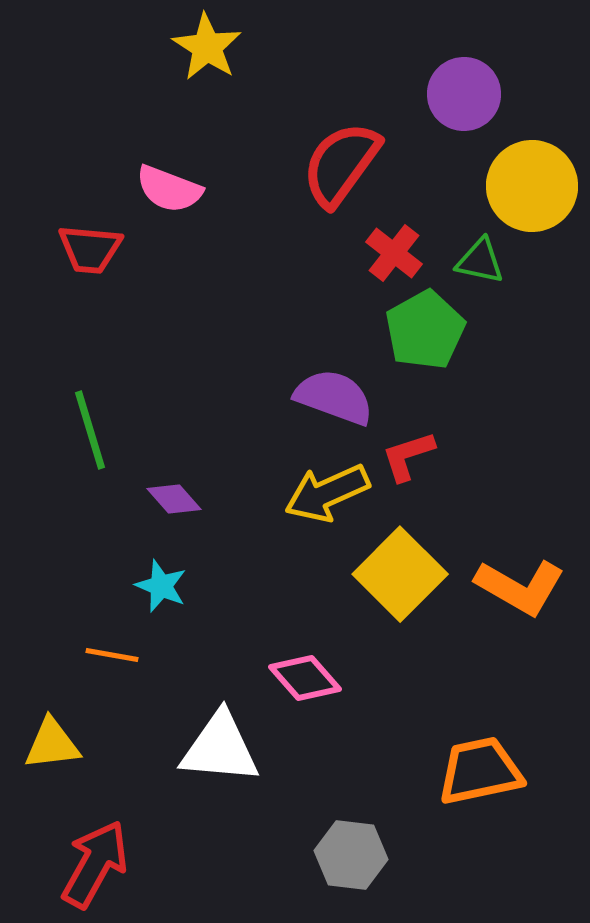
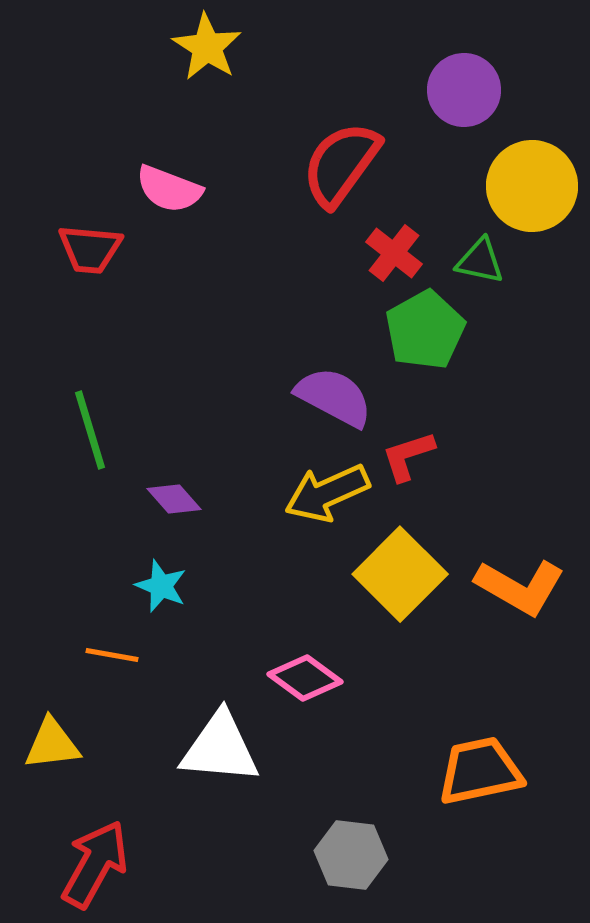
purple circle: moved 4 px up
purple semicircle: rotated 8 degrees clockwise
pink diamond: rotated 12 degrees counterclockwise
